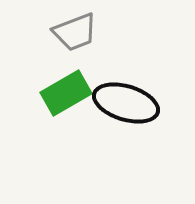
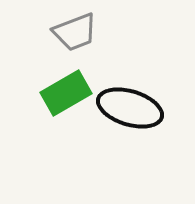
black ellipse: moved 4 px right, 5 px down
